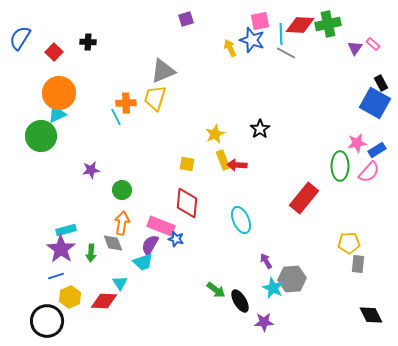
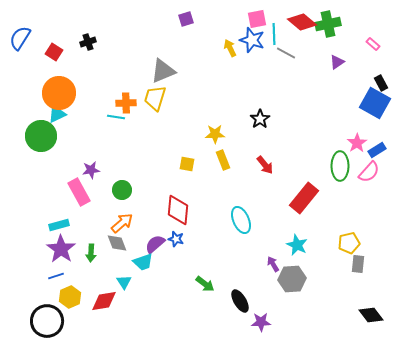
pink square at (260, 21): moved 3 px left, 2 px up
red diamond at (300, 25): moved 2 px right, 3 px up; rotated 36 degrees clockwise
cyan line at (281, 34): moved 7 px left
black cross at (88, 42): rotated 21 degrees counterclockwise
purple triangle at (355, 48): moved 18 px left, 14 px down; rotated 21 degrees clockwise
red square at (54, 52): rotated 12 degrees counterclockwise
cyan line at (116, 117): rotated 54 degrees counterclockwise
black star at (260, 129): moved 10 px up
yellow star at (215, 134): rotated 24 degrees clockwise
pink star at (357, 143): rotated 24 degrees counterclockwise
red arrow at (237, 165): moved 28 px right; rotated 132 degrees counterclockwise
red diamond at (187, 203): moved 9 px left, 7 px down
orange arrow at (122, 223): rotated 40 degrees clockwise
pink rectangle at (161, 226): moved 82 px left, 34 px up; rotated 40 degrees clockwise
cyan rectangle at (66, 230): moved 7 px left, 5 px up
gray diamond at (113, 243): moved 4 px right
yellow pentagon at (349, 243): rotated 10 degrees counterclockwise
purple semicircle at (150, 245): moved 5 px right, 1 px up; rotated 20 degrees clockwise
purple arrow at (266, 261): moved 7 px right, 3 px down
cyan triangle at (120, 283): moved 4 px right, 1 px up
cyan star at (273, 288): moved 24 px right, 43 px up
green arrow at (216, 290): moved 11 px left, 6 px up
red diamond at (104, 301): rotated 12 degrees counterclockwise
black diamond at (371, 315): rotated 10 degrees counterclockwise
purple star at (264, 322): moved 3 px left
